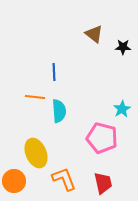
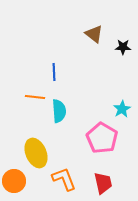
pink pentagon: rotated 16 degrees clockwise
